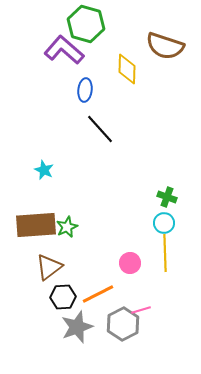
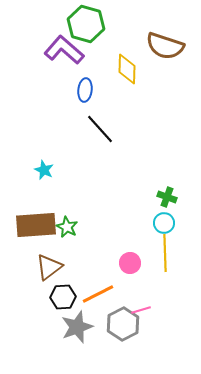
green star: rotated 20 degrees counterclockwise
